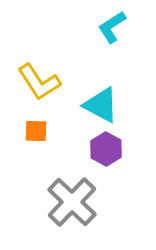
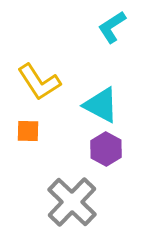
orange square: moved 8 px left
